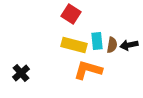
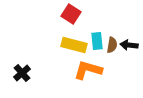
black arrow: rotated 18 degrees clockwise
black cross: moved 1 px right
